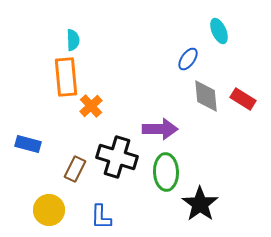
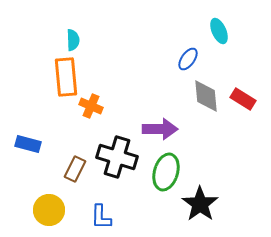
orange cross: rotated 25 degrees counterclockwise
green ellipse: rotated 18 degrees clockwise
